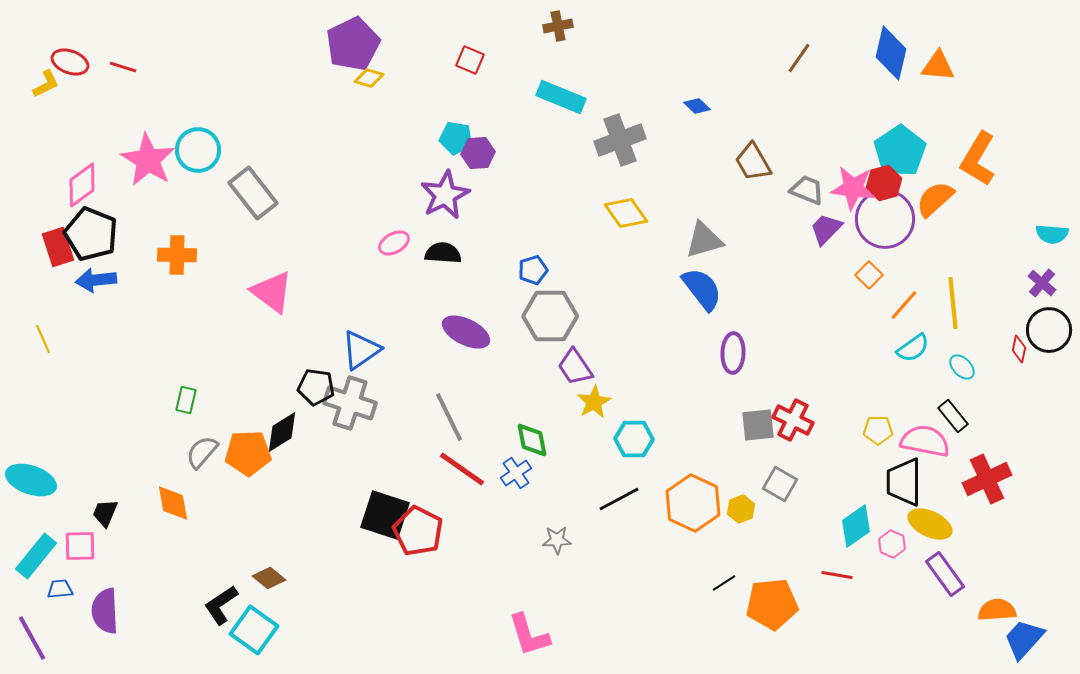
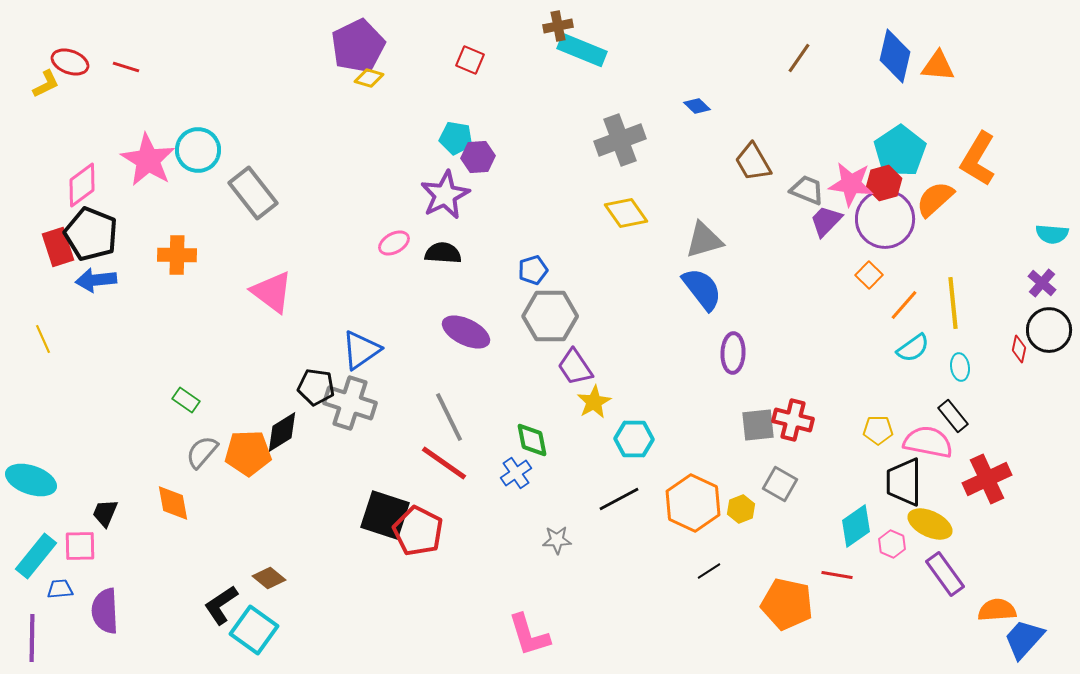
purple pentagon at (353, 44): moved 5 px right, 2 px down
blue diamond at (891, 53): moved 4 px right, 3 px down
red line at (123, 67): moved 3 px right
cyan rectangle at (561, 97): moved 21 px right, 47 px up
purple hexagon at (478, 153): moved 4 px down
pink star at (853, 188): moved 2 px left, 4 px up
purple trapezoid at (826, 229): moved 8 px up
cyan ellipse at (962, 367): moved 2 px left; rotated 36 degrees clockwise
green rectangle at (186, 400): rotated 68 degrees counterclockwise
red cross at (793, 420): rotated 12 degrees counterclockwise
pink semicircle at (925, 441): moved 3 px right, 1 px down
red line at (462, 469): moved 18 px left, 6 px up
black line at (724, 583): moved 15 px left, 12 px up
orange pentagon at (772, 604): moved 15 px right; rotated 18 degrees clockwise
purple line at (32, 638): rotated 30 degrees clockwise
